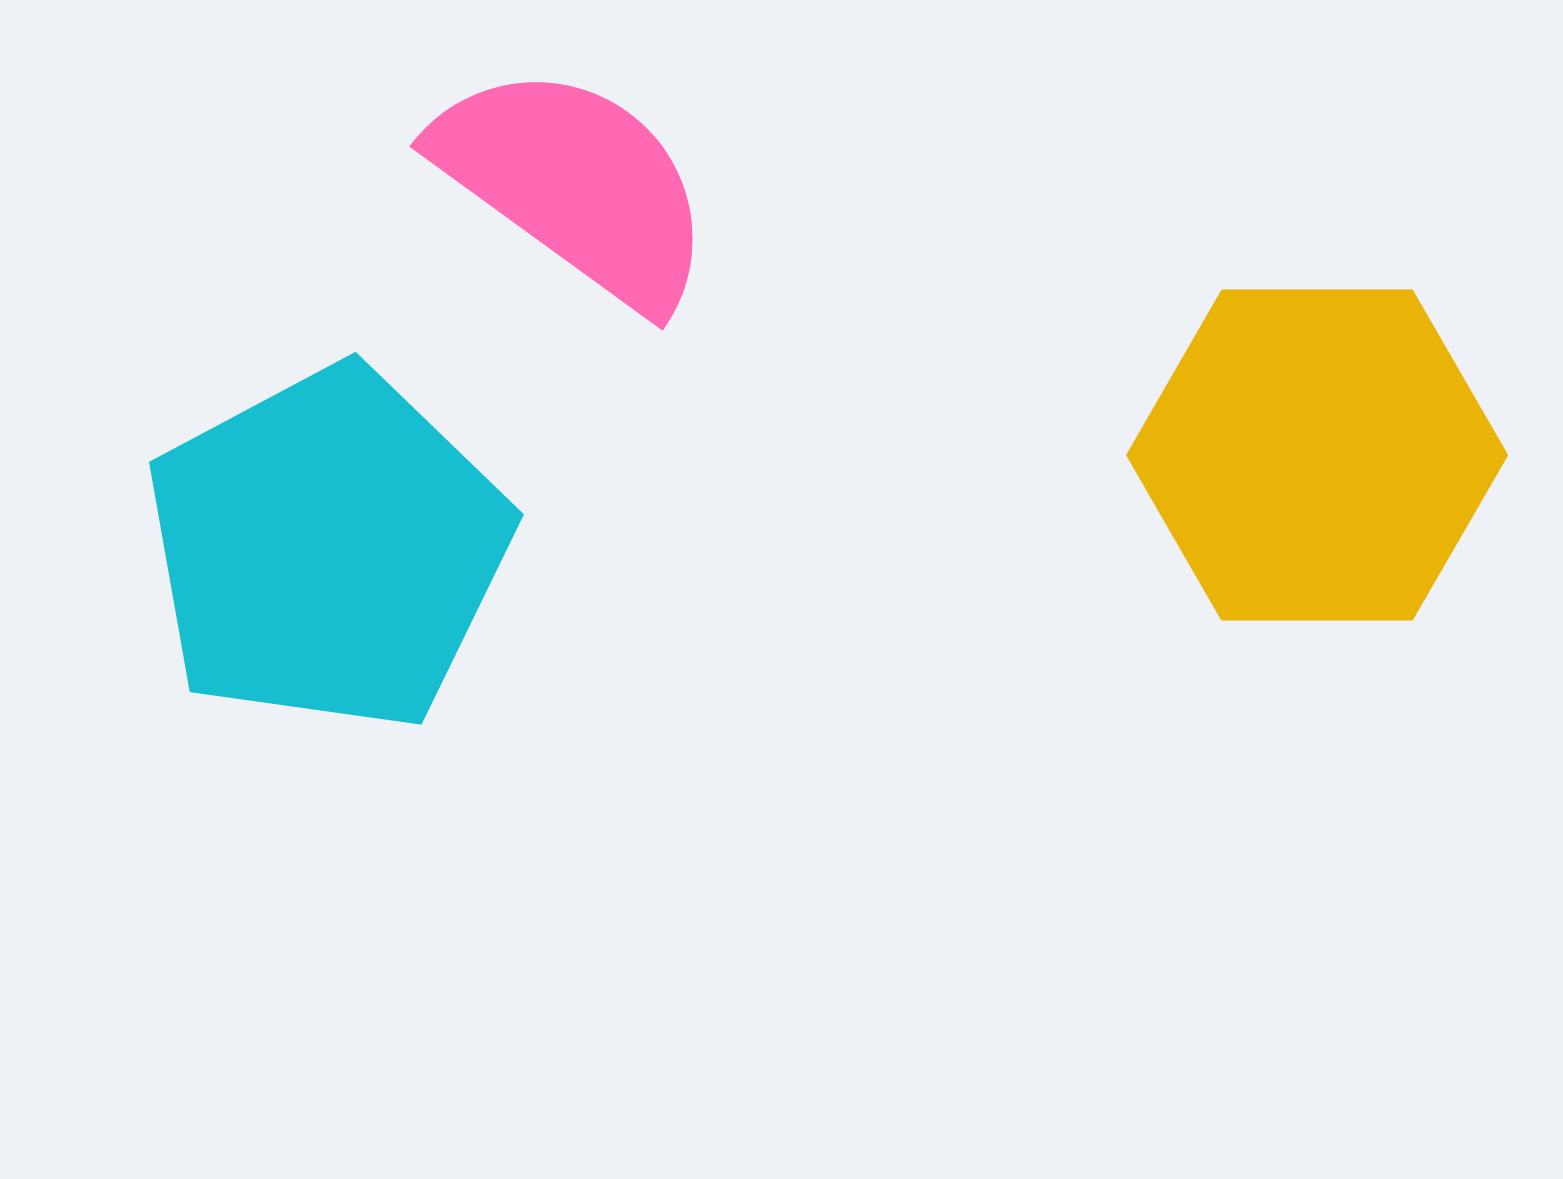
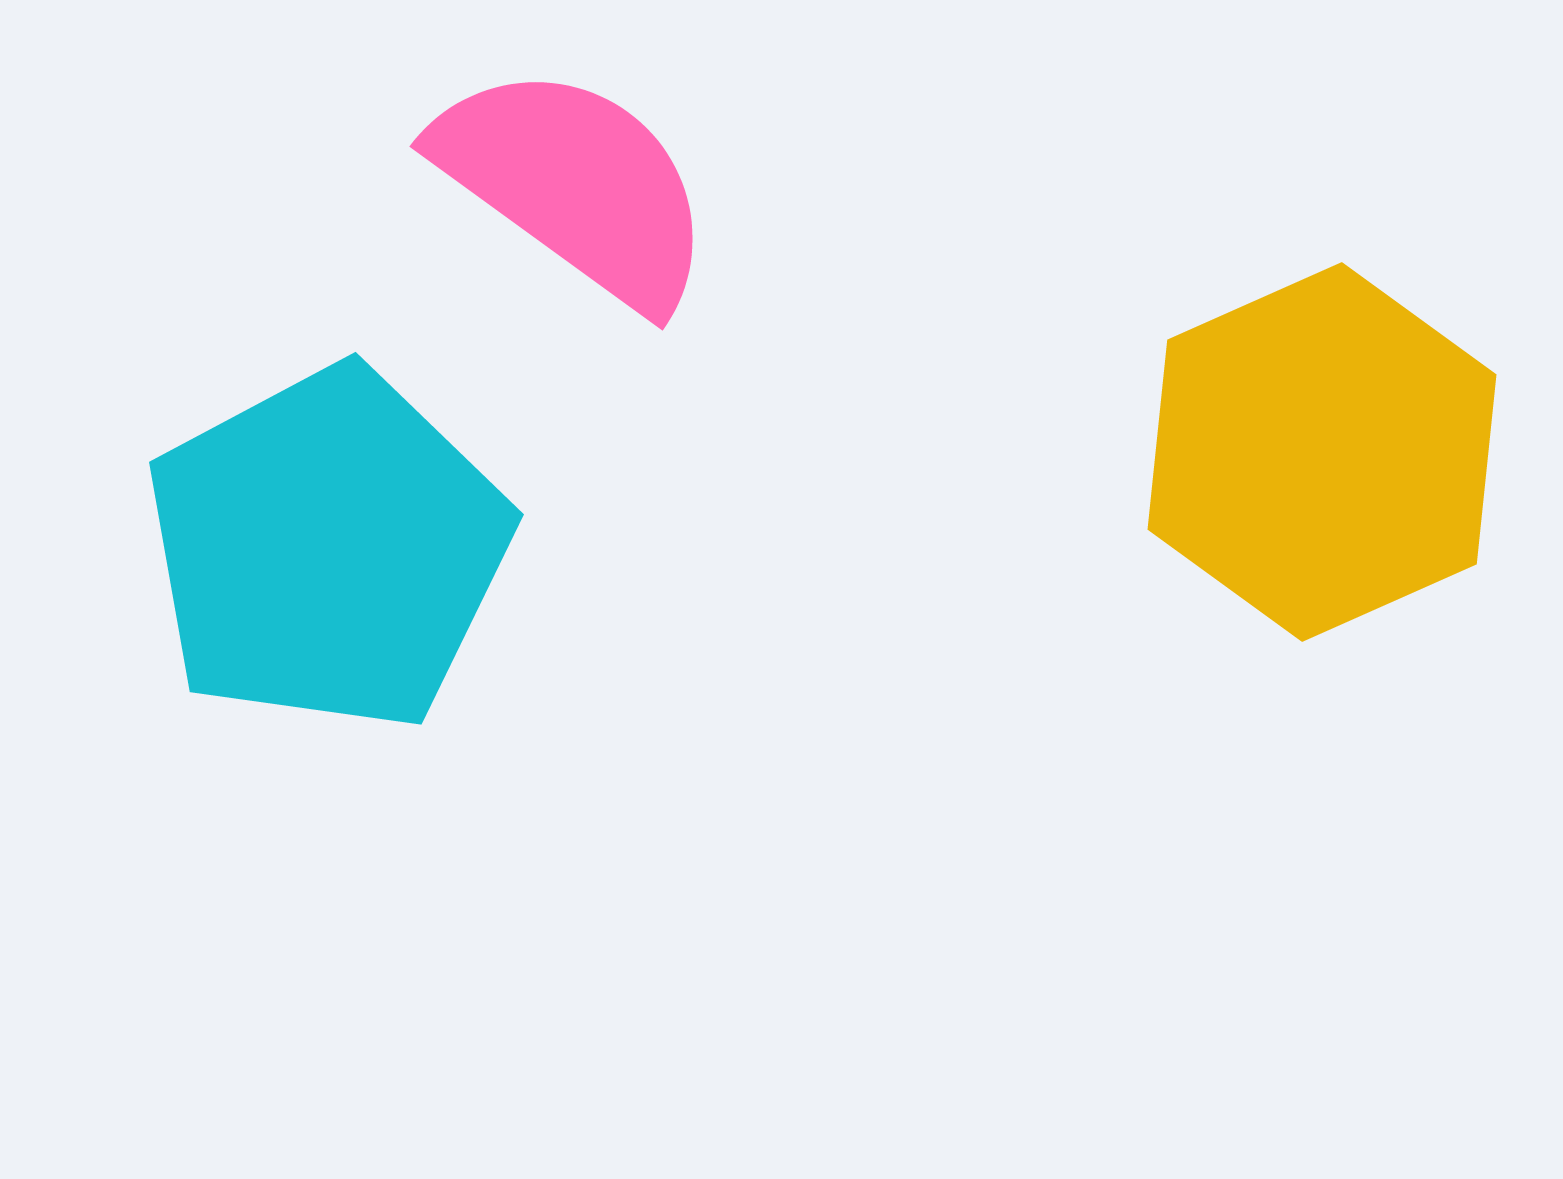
yellow hexagon: moved 5 px right, 3 px up; rotated 24 degrees counterclockwise
